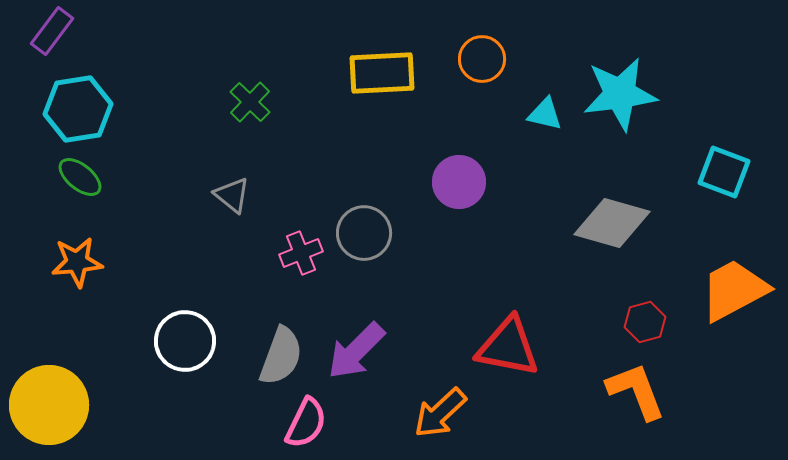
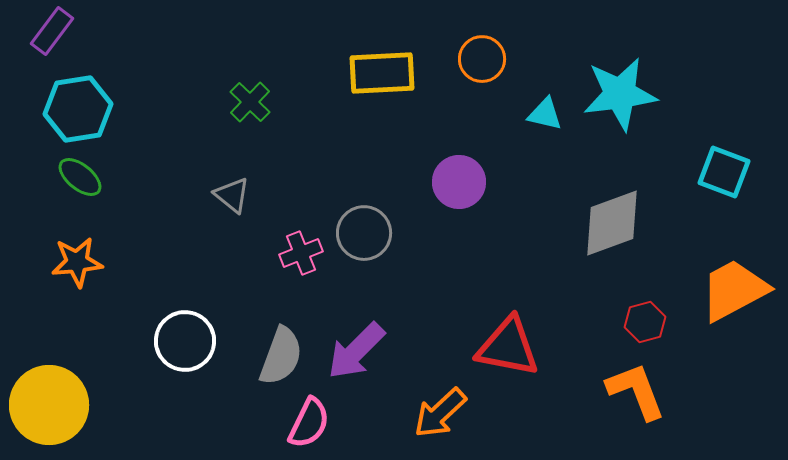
gray diamond: rotated 36 degrees counterclockwise
pink semicircle: moved 3 px right
